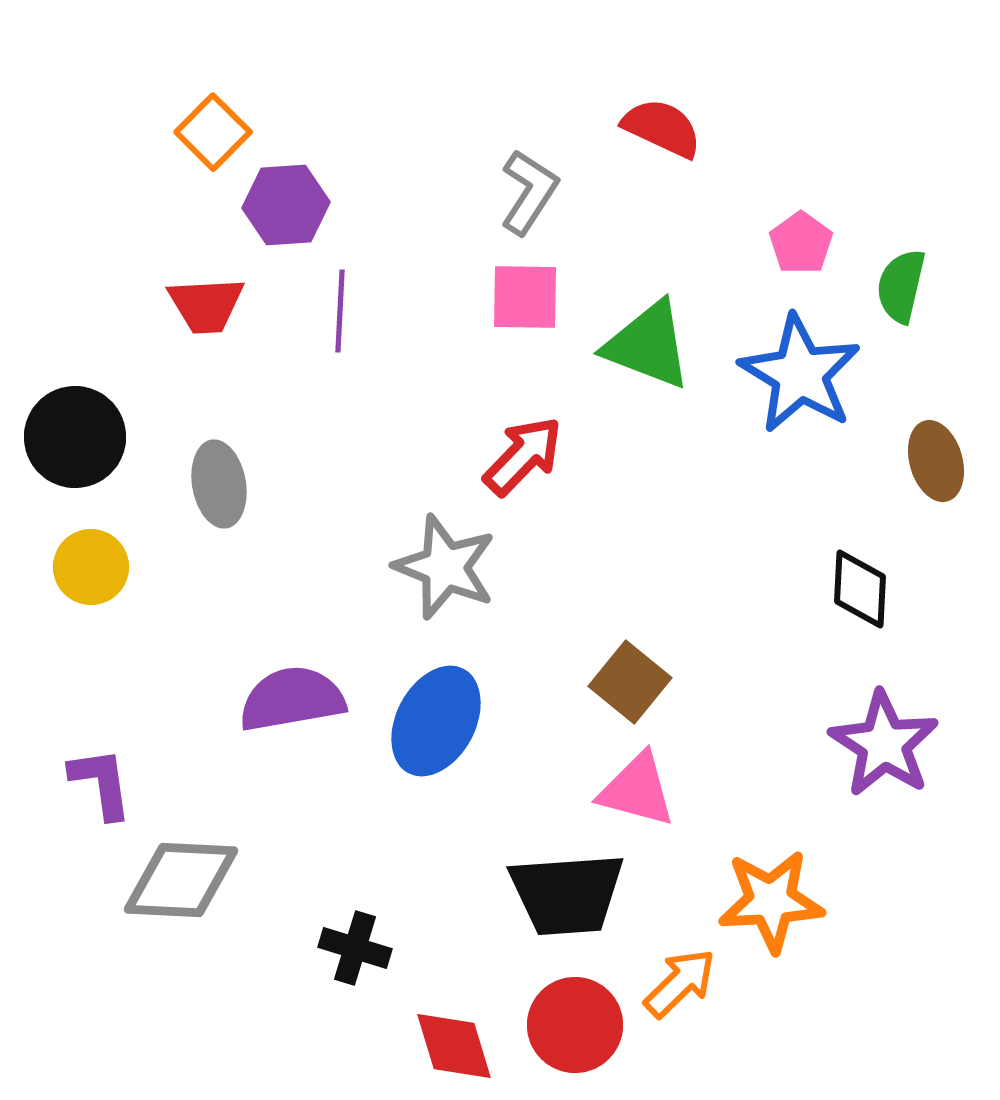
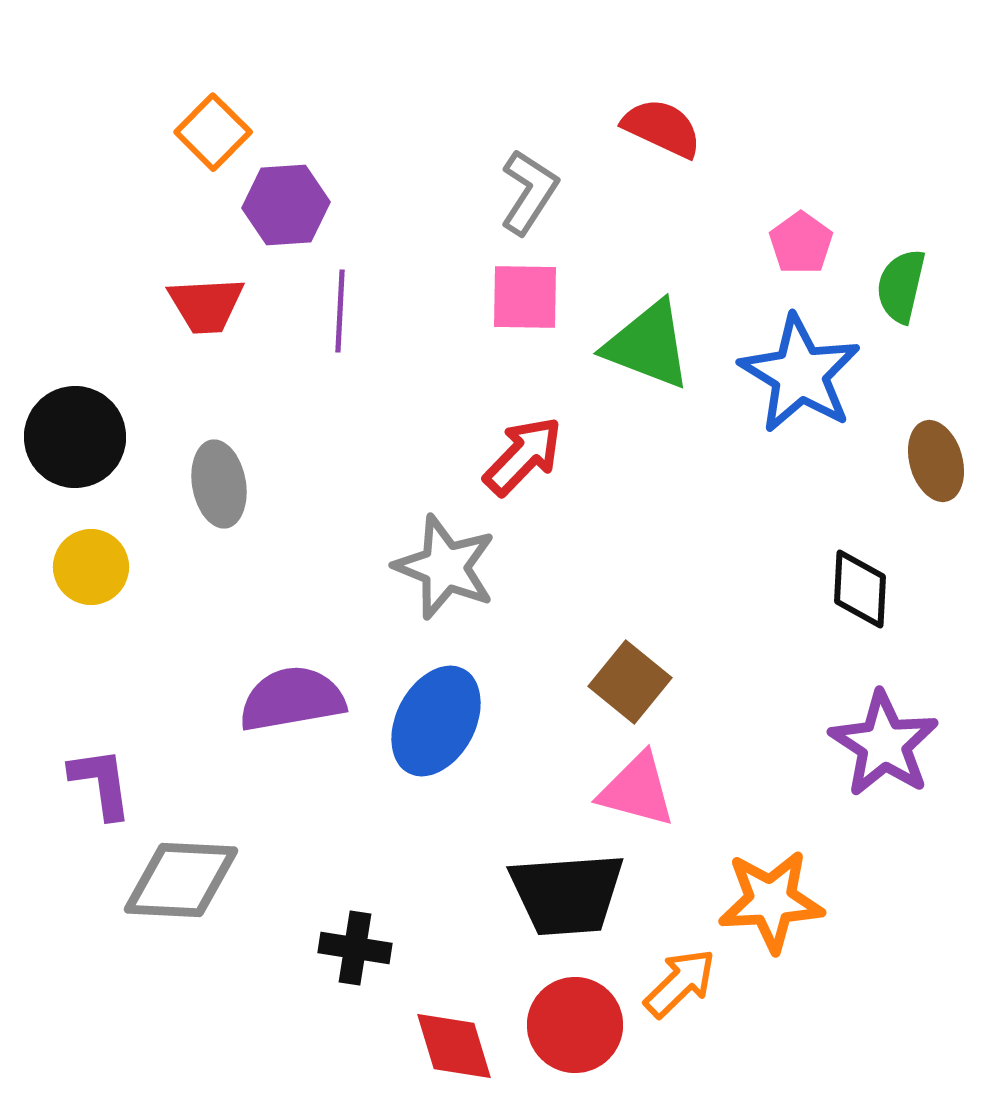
black cross: rotated 8 degrees counterclockwise
